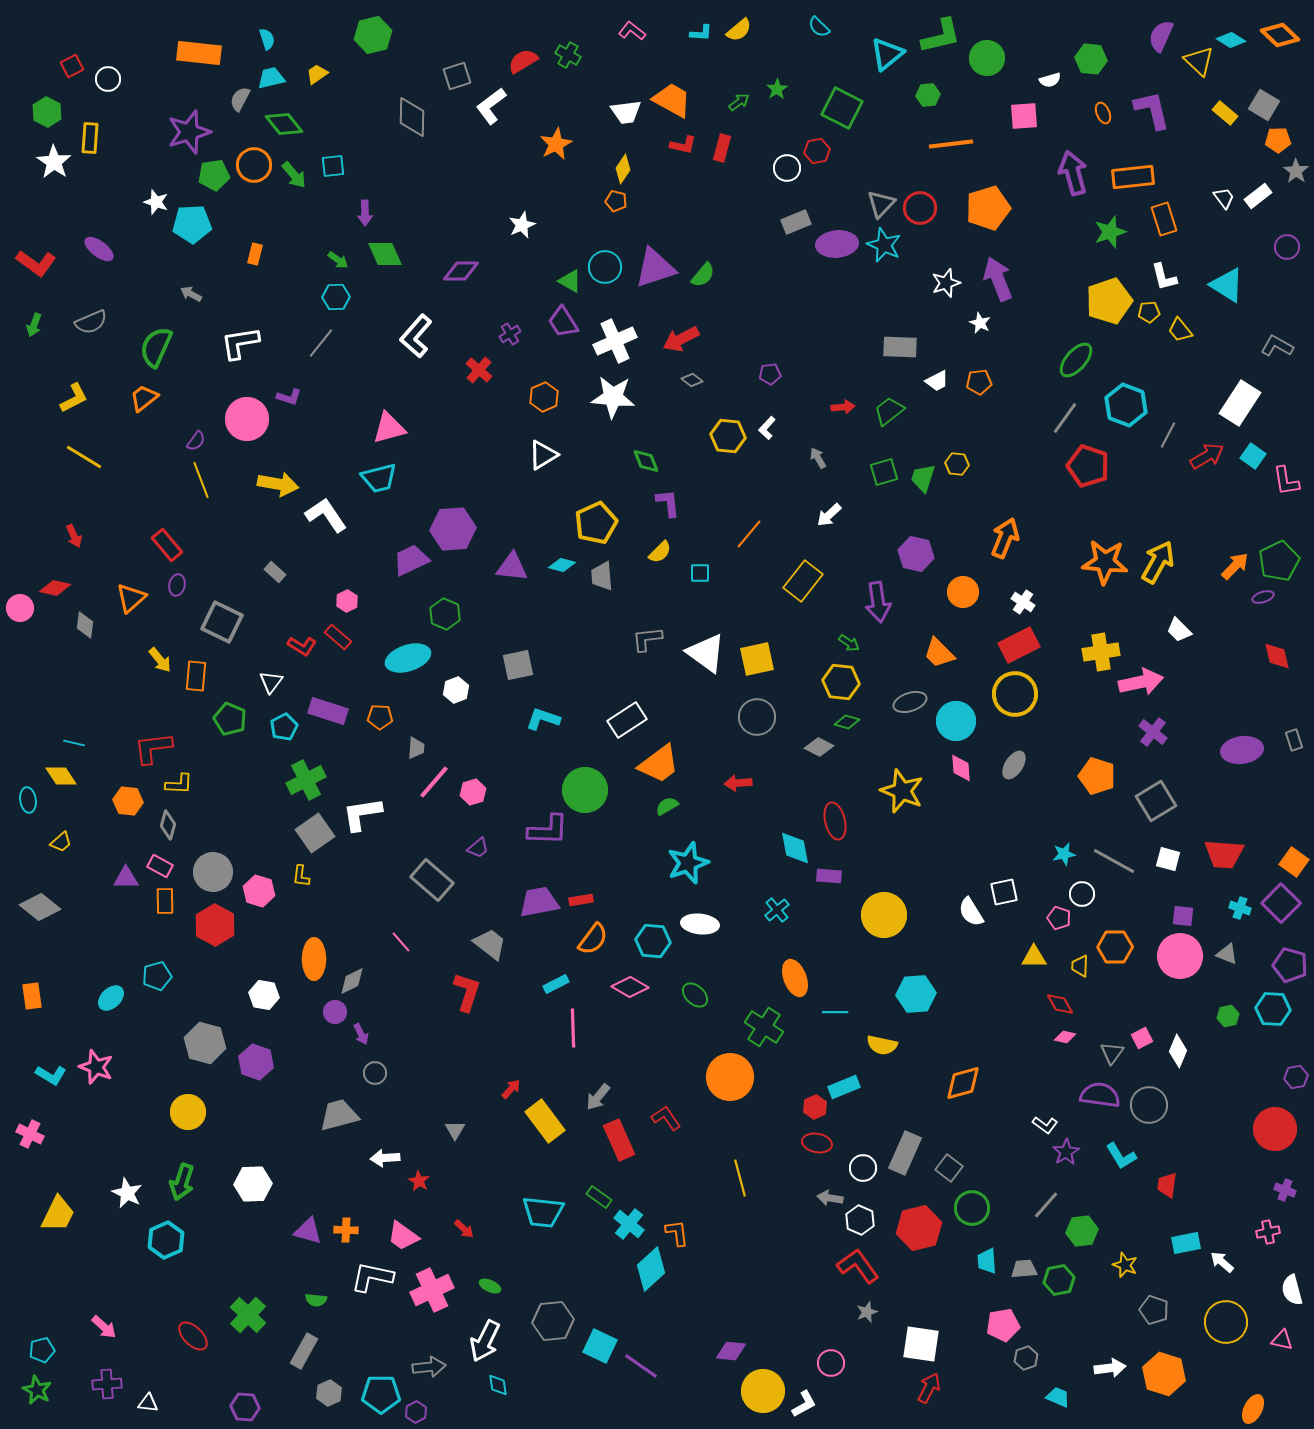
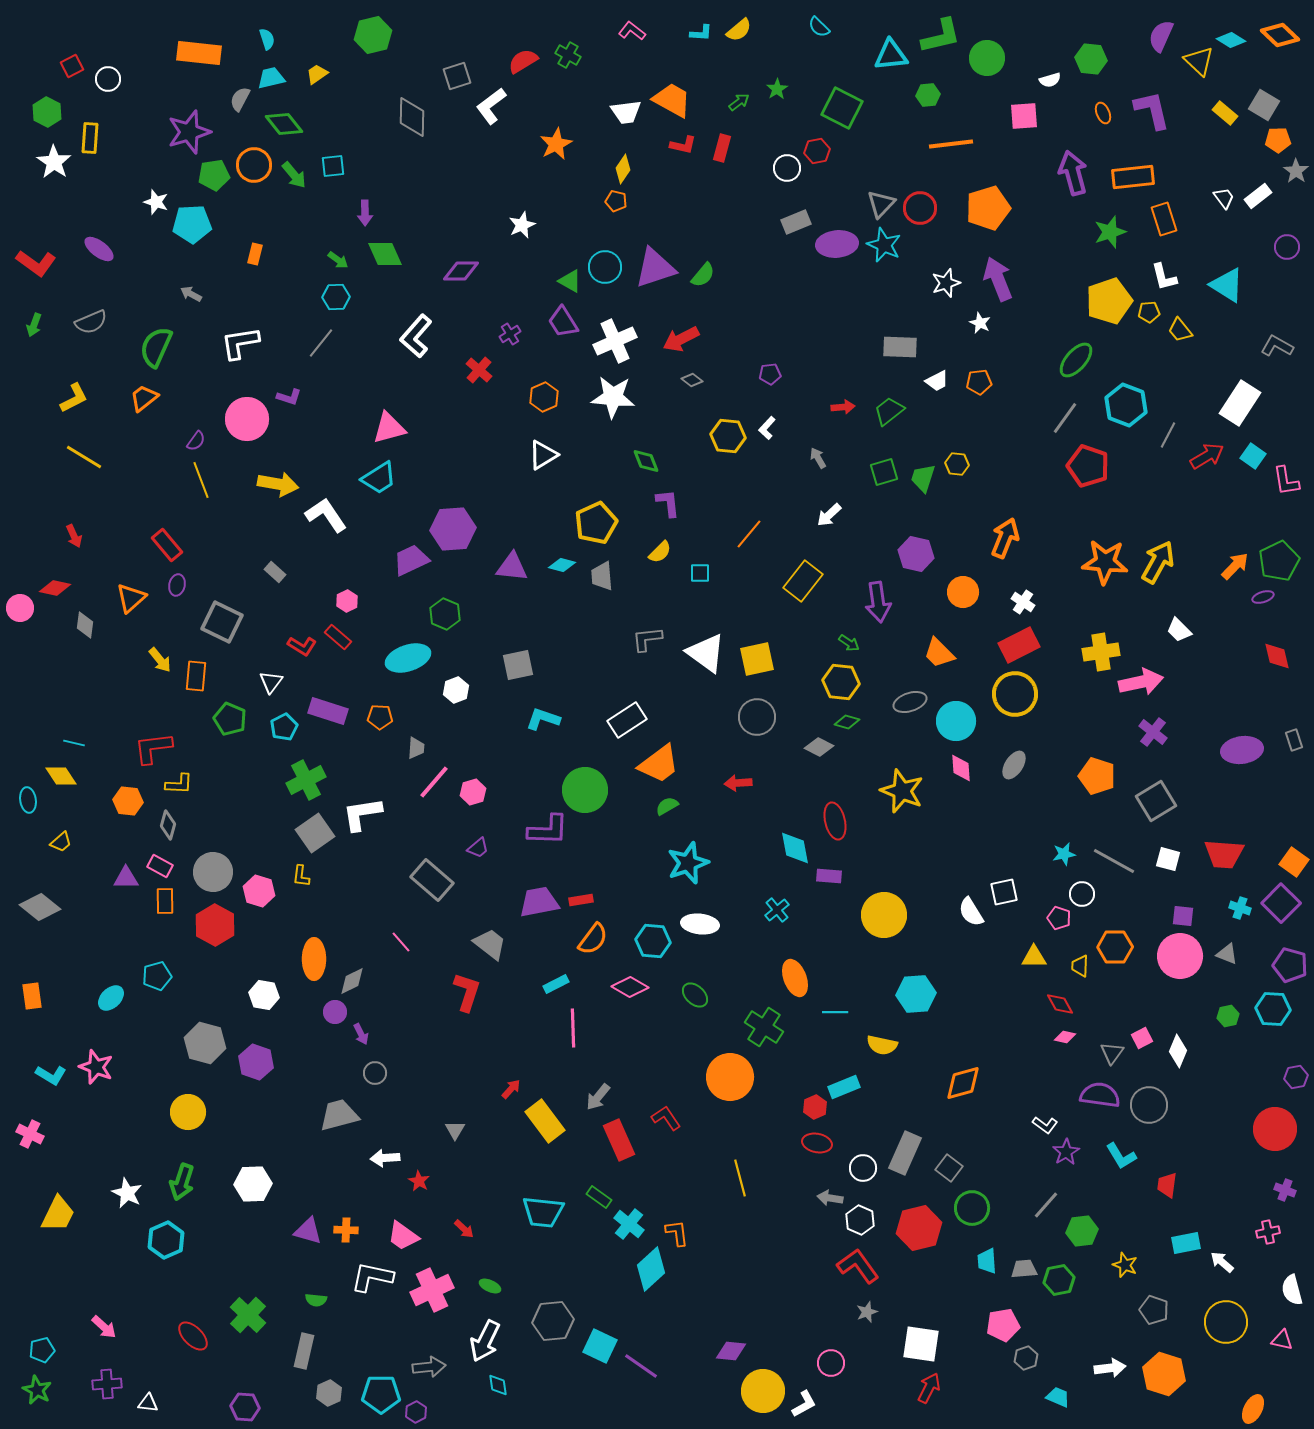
cyan triangle at (887, 54): moved 4 px right, 1 px down; rotated 33 degrees clockwise
cyan trapezoid at (379, 478): rotated 18 degrees counterclockwise
gray rectangle at (304, 1351): rotated 16 degrees counterclockwise
